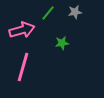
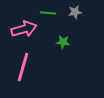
green line: rotated 56 degrees clockwise
pink arrow: moved 2 px right, 1 px up
green star: moved 1 px right, 1 px up; rotated 16 degrees clockwise
